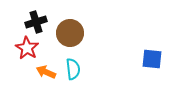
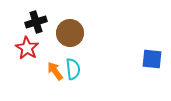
orange arrow: moved 9 px right, 1 px up; rotated 30 degrees clockwise
